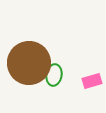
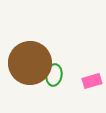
brown circle: moved 1 px right
